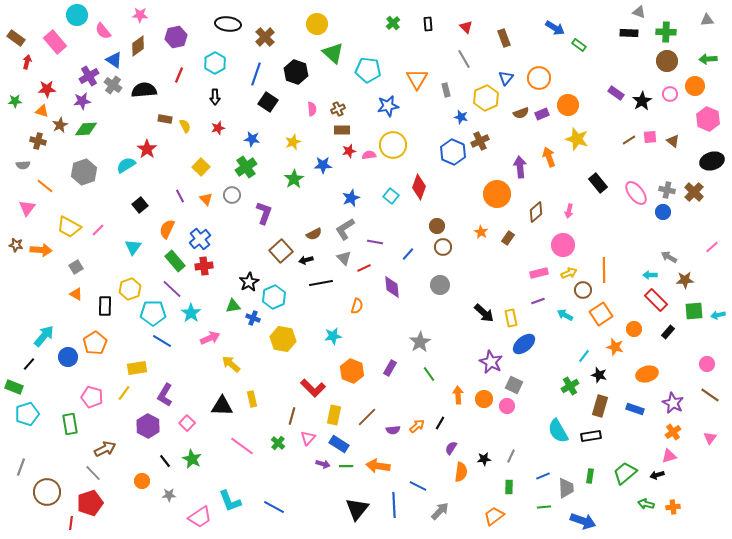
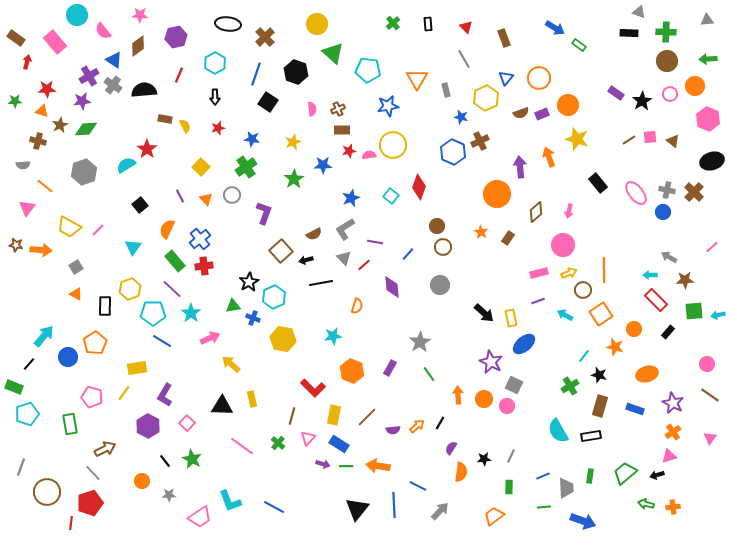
red line at (364, 268): moved 3 px up; rotated 16 degrees counterclockwise
